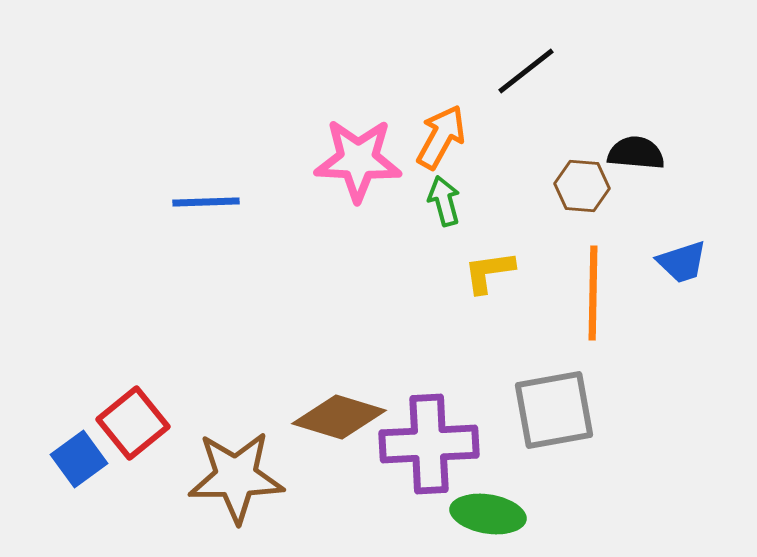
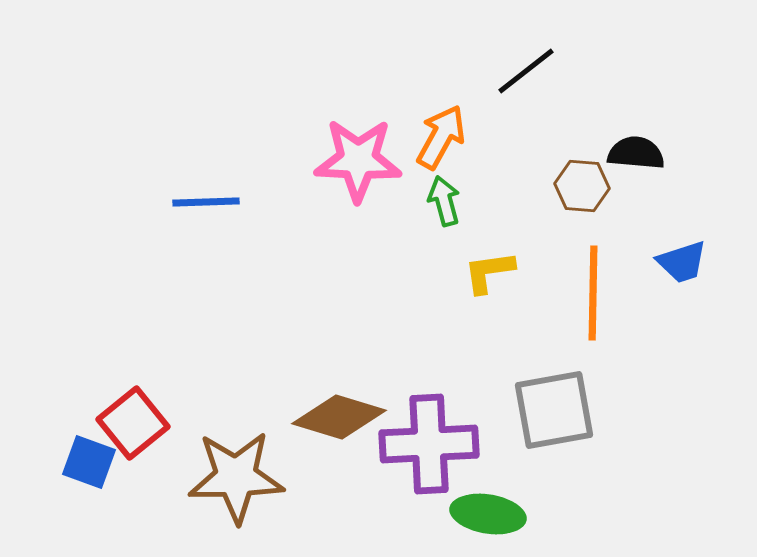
blue square: moved 10 px right, 3 px down; rotated 34 degrees counterclockwise
